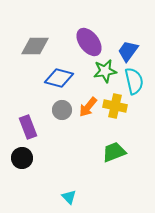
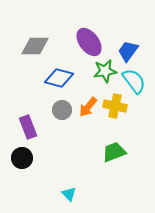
cyan semicircle: rotated 24 degrees counterclockwise
cyan triangle: moved 3 px up
